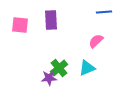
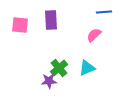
pink semicircle: moved 2 px left, 6 px up
purple star: moved 3 px down
